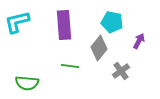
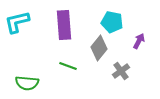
green line: moved 2 px left; rotated 12 degrees clockwise
